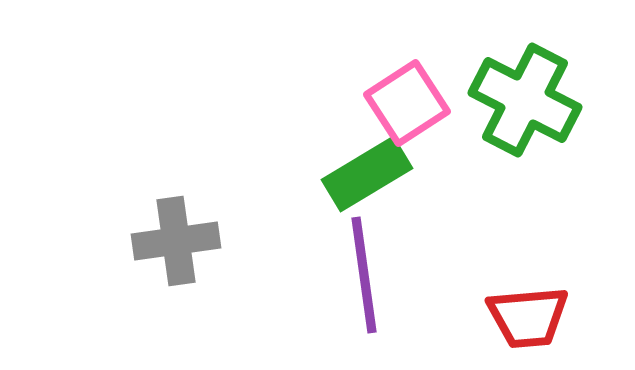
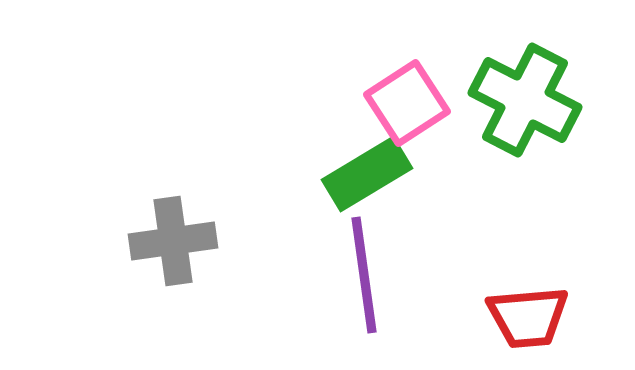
gray cross: moved 3 px left
